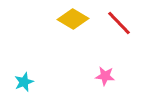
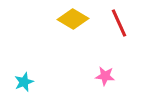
red line: rotated 20 degrees clockwise
